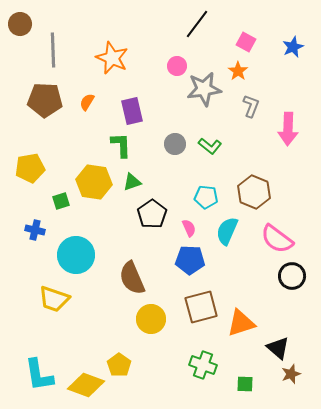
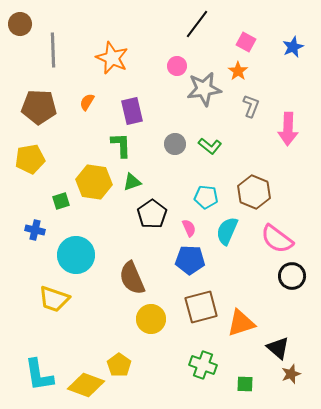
brown pentagon at (45, 100): moved 6 px left, 7 px down
yellow pentagon at (30, 168): moved 9 px up
